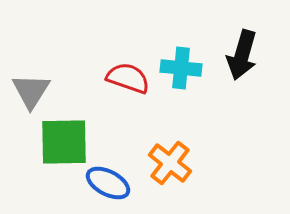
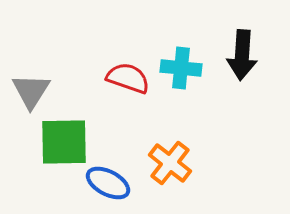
black arrow: rotated 12 degrees counterclockwise
